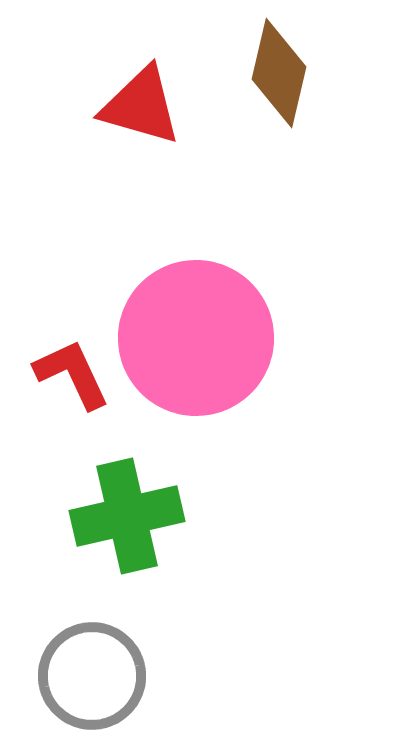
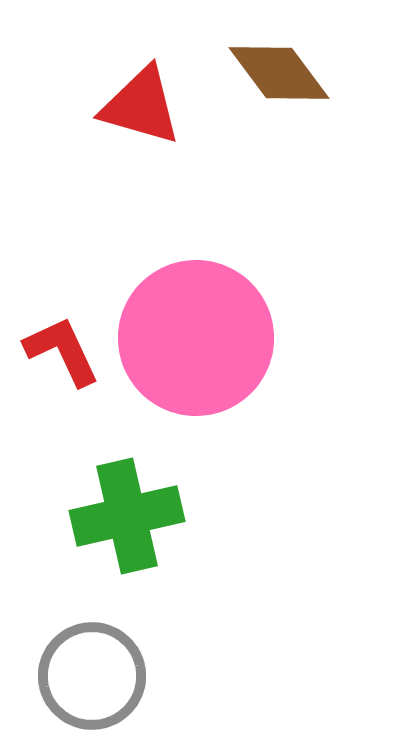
brown diamond: rotated 50 degrees counterclockwise
red L-shape: moved 10 px left, 23 px up
